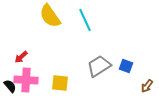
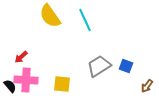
yellow square: moved 2 px right, 1 px down
